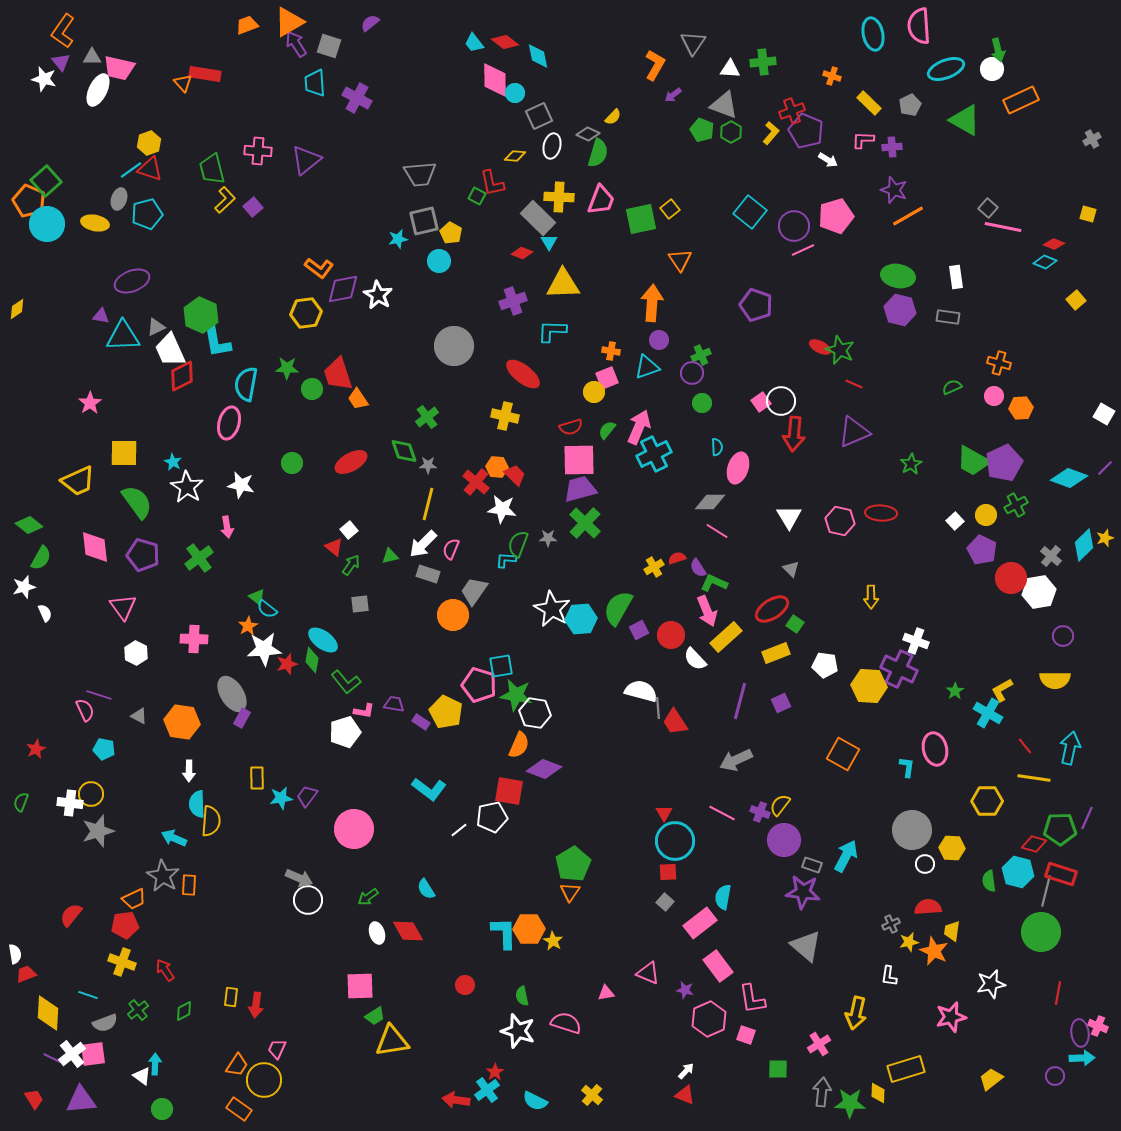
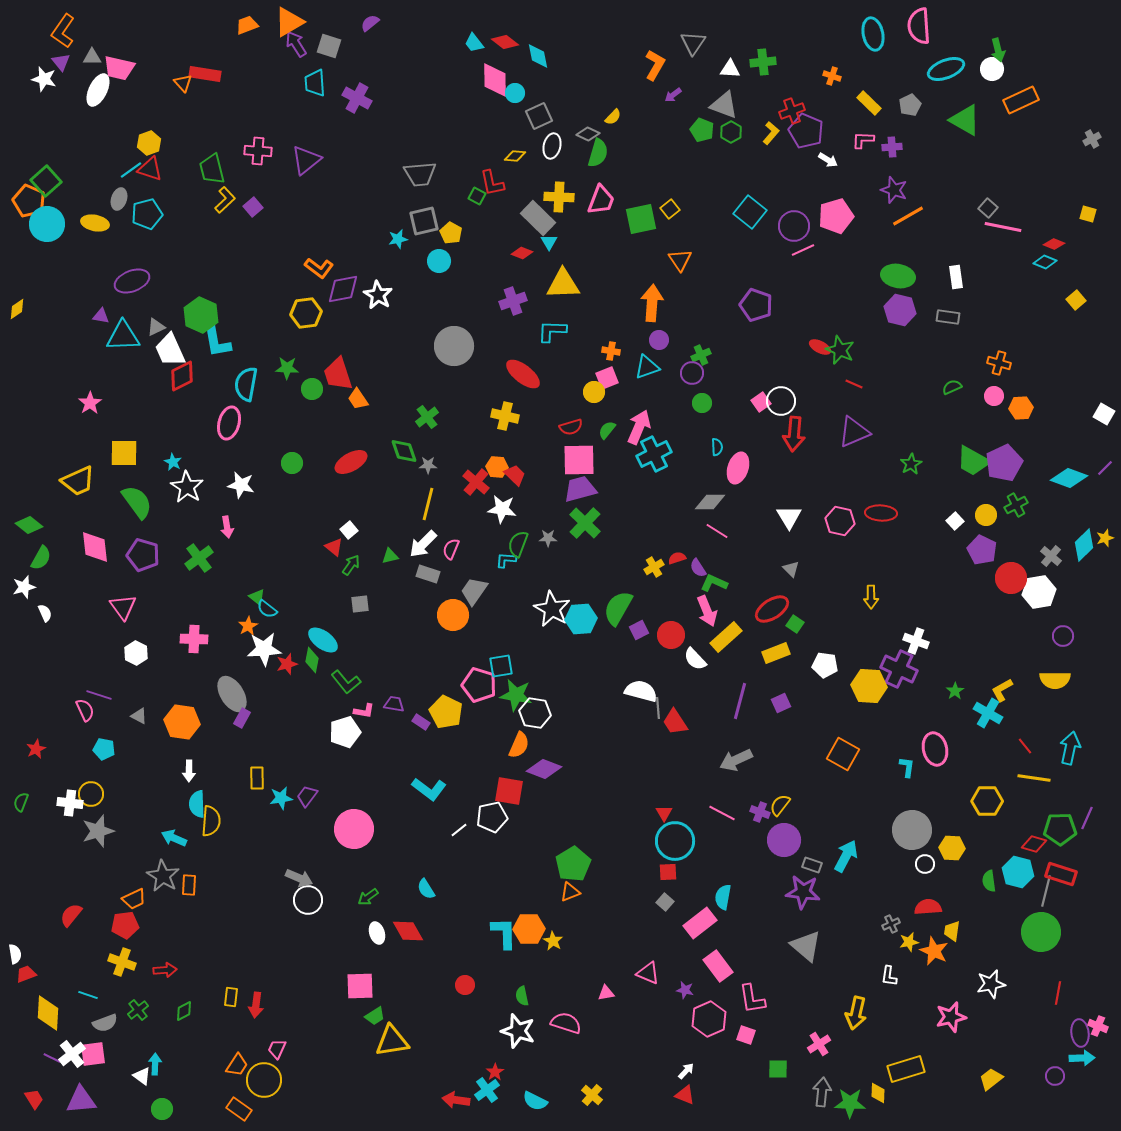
orange triangle at (570, 892): rotated 35 degrees clockwise
red arrow at (165, 970): rotated 120 degrees clockwise
